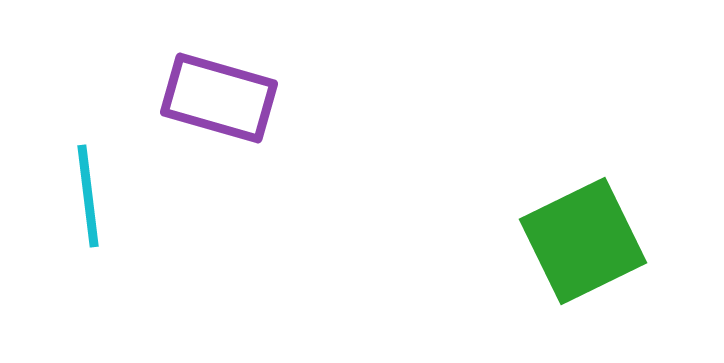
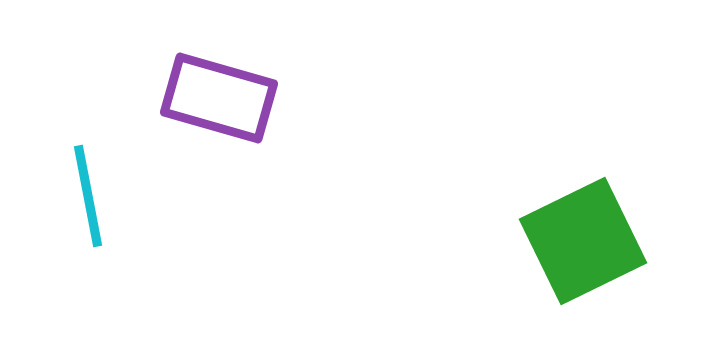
cyan line: rotated 4 degrees counterclockwise
